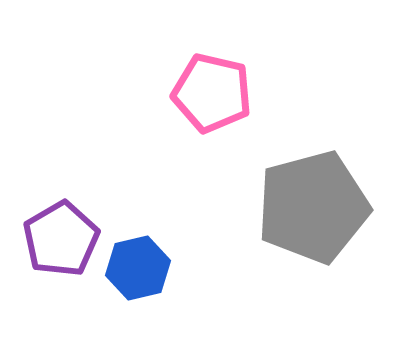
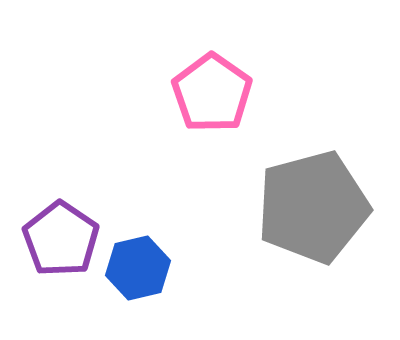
pink pentagon: rotated 22 degrees clockwise
purple pentagon: rotated 8 degrees counterclockwise
